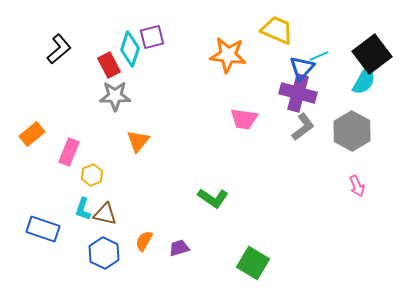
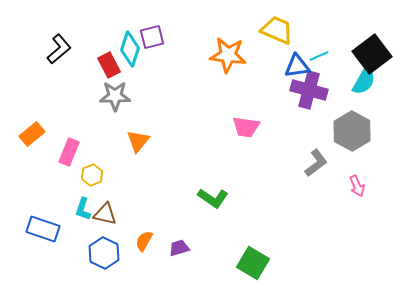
blue triangle: moved 5 px left, 2 px up; rotated 40 degrees clockwise
purple cross: moved 11 px right, 3 px up
pink trapezoid: moved 2 px right, 8 px down
gray L-shape: moved 13 px right, 36 px down
